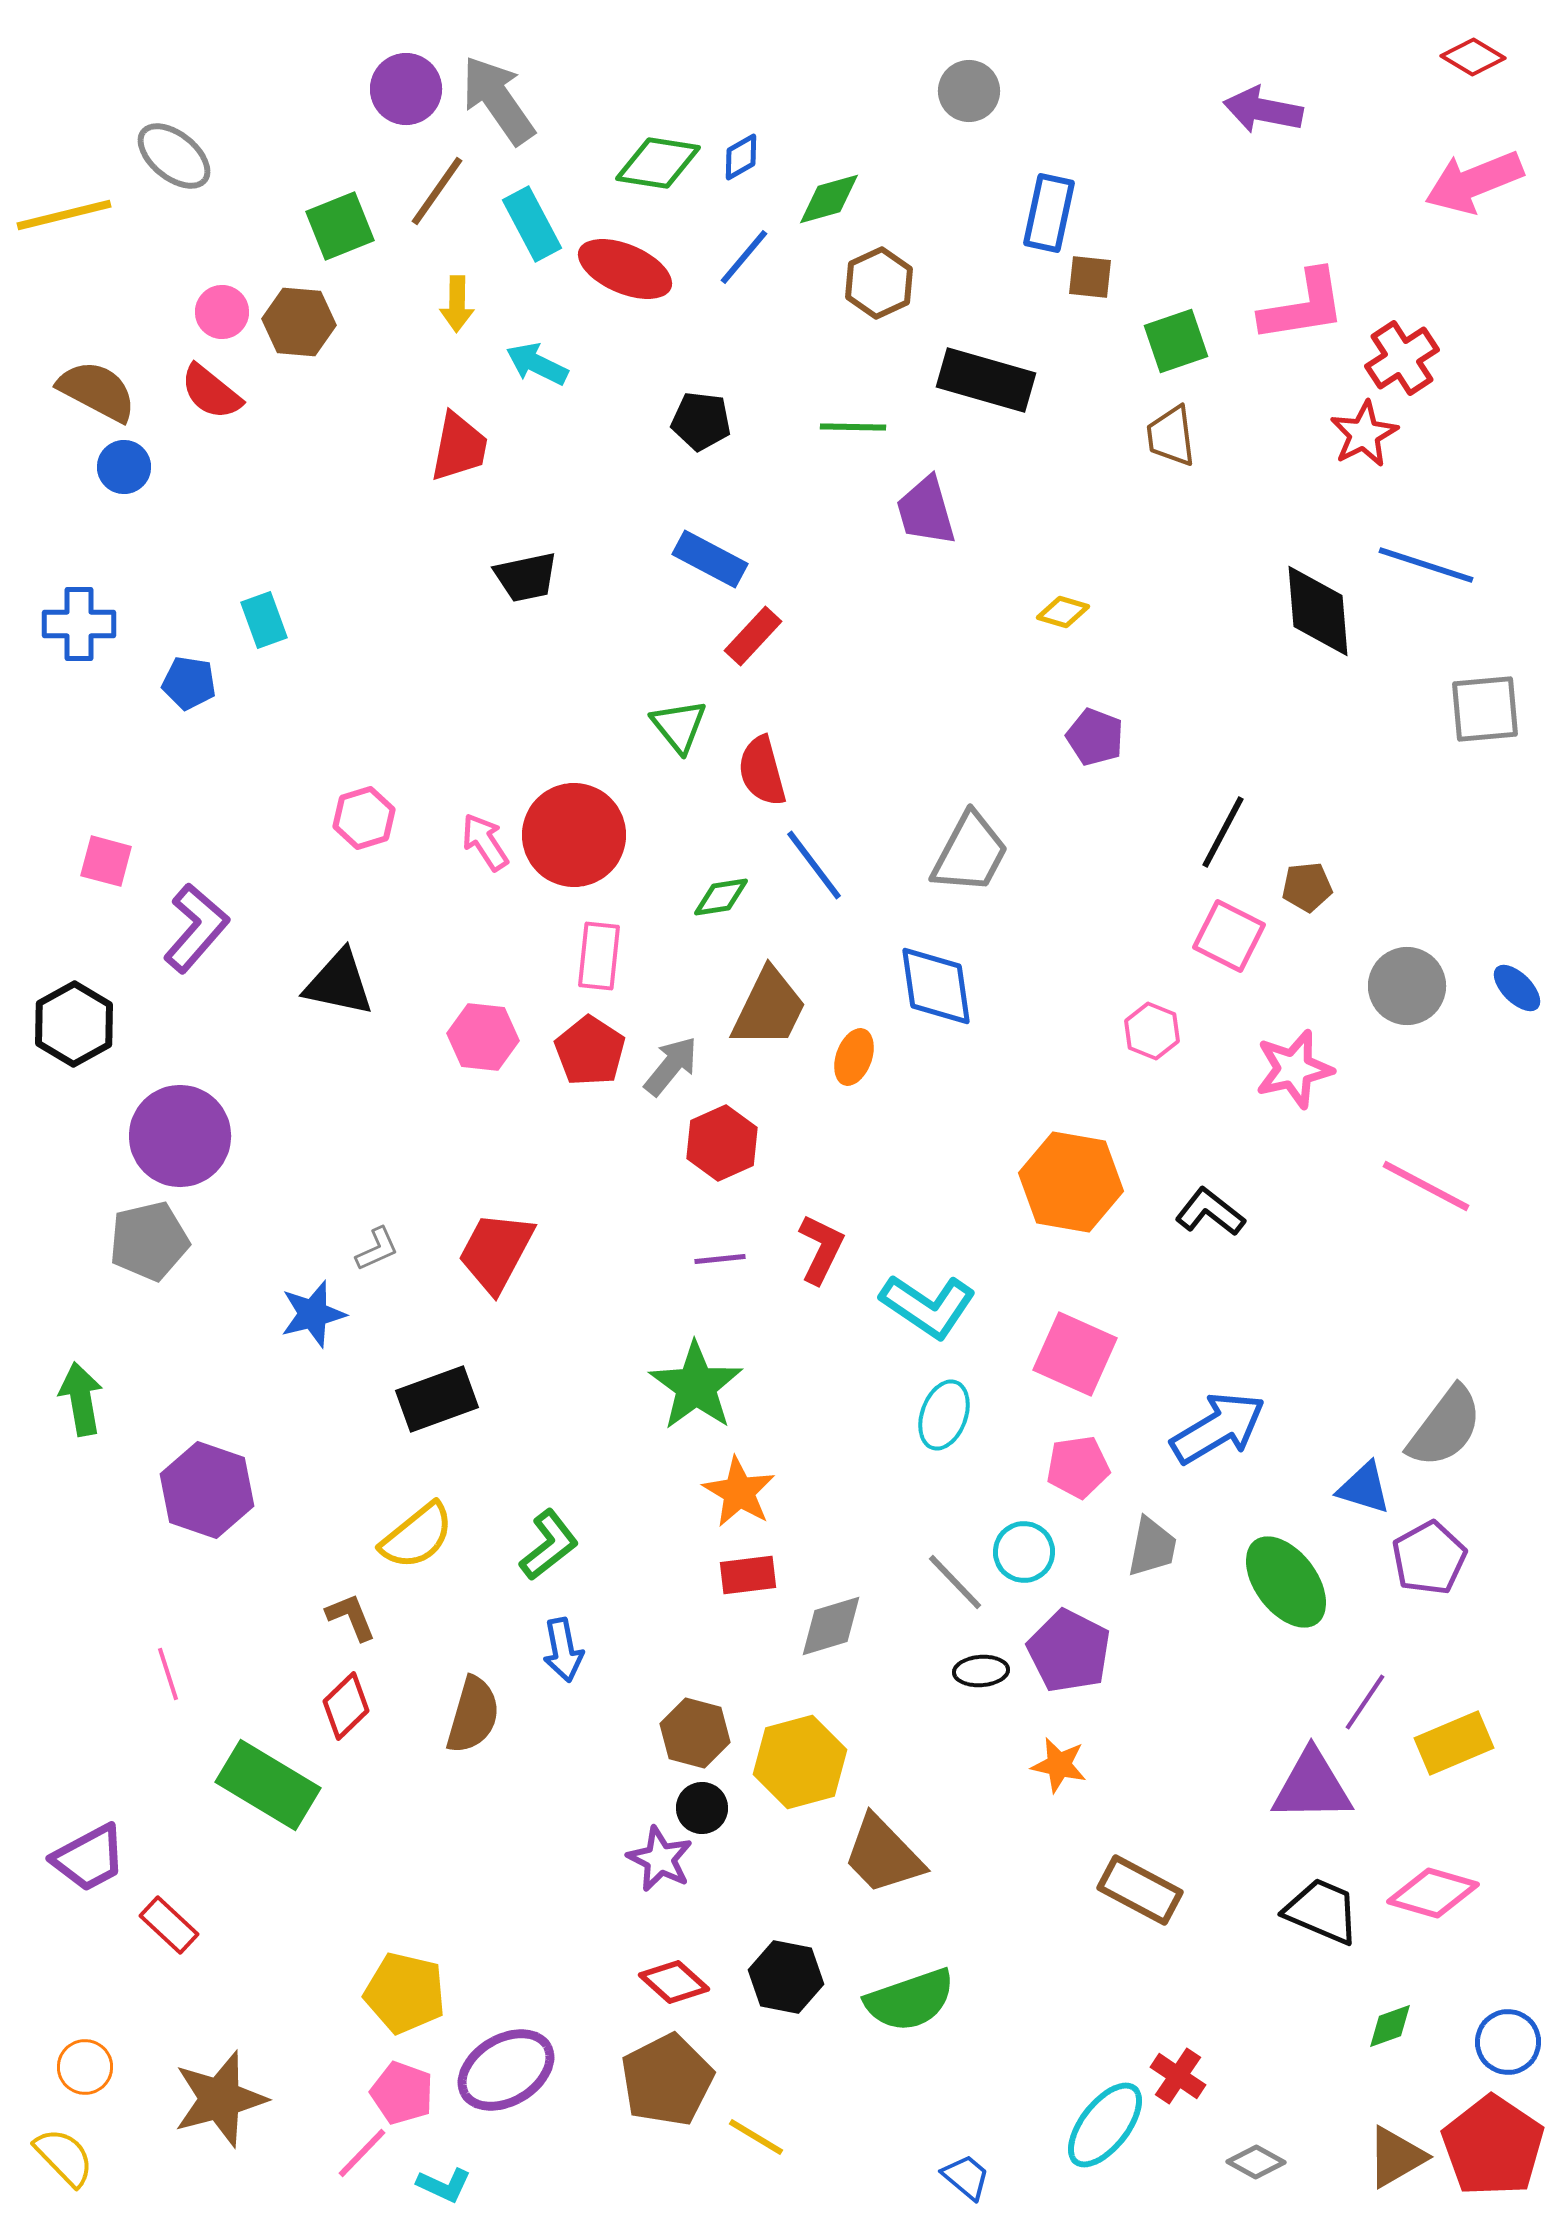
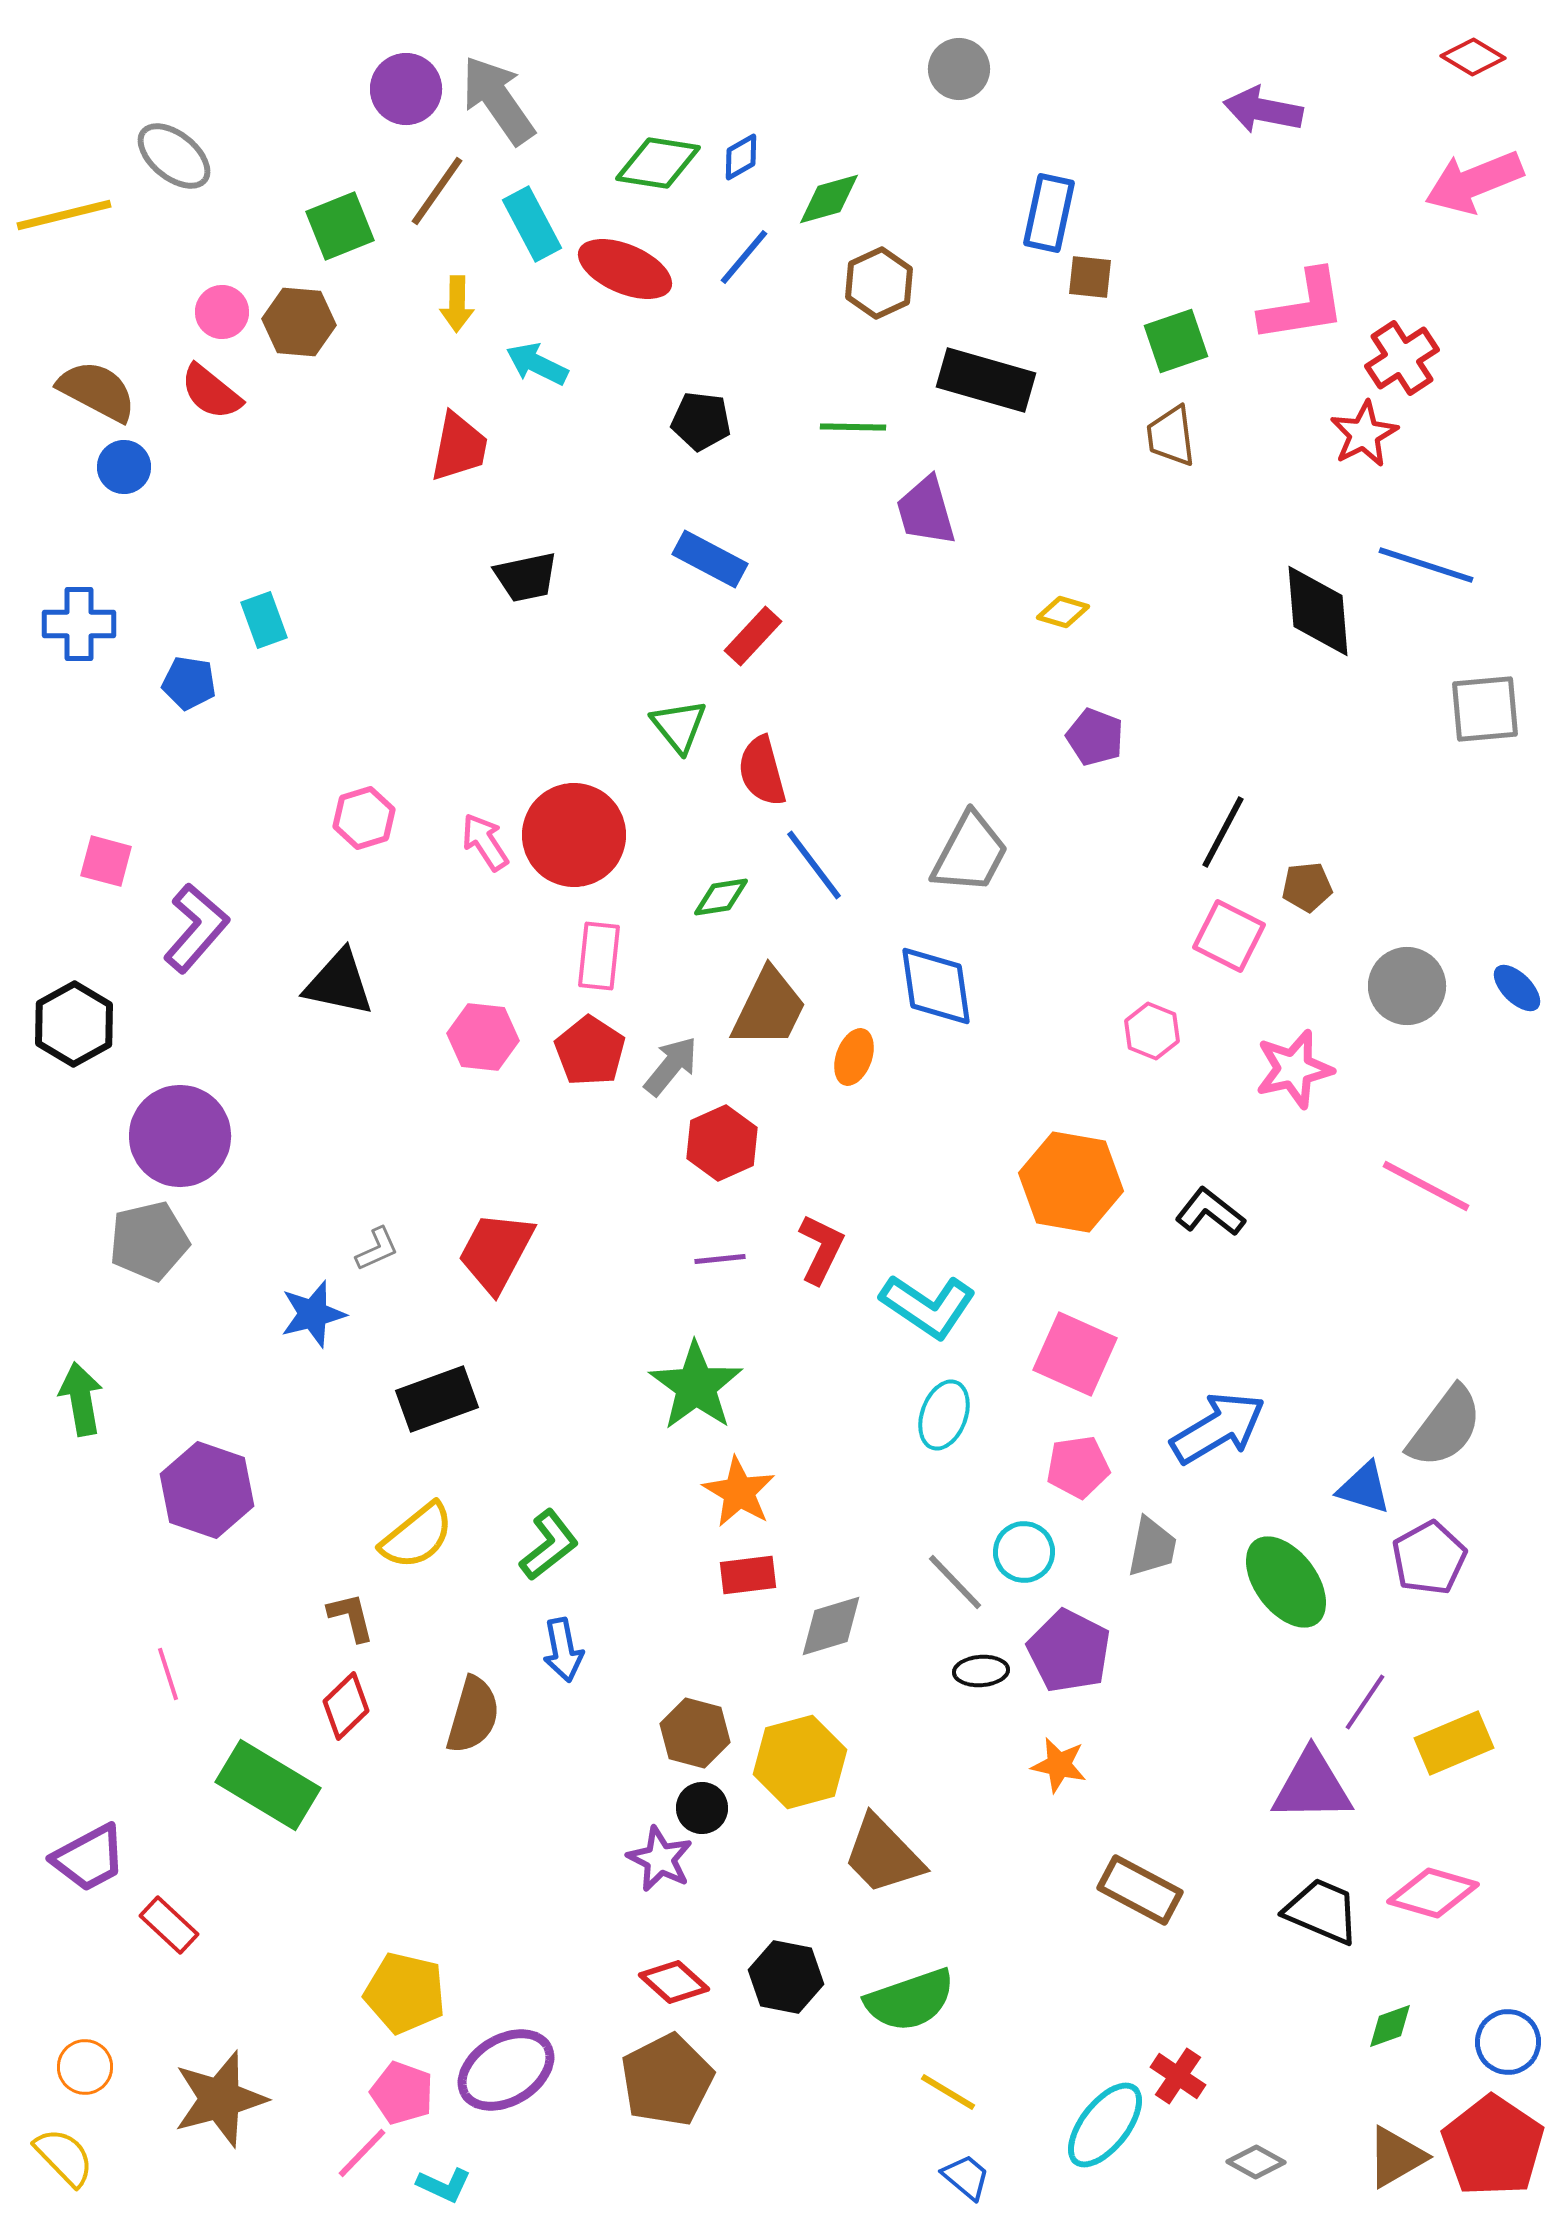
gray circle at (969, 91): moved 10 px left, 22 px up
brown L-shape at (351, 1617): rotated 8 degrees clockwise
yellow line at (756, 2137): moved 192 px right, 45 px up
